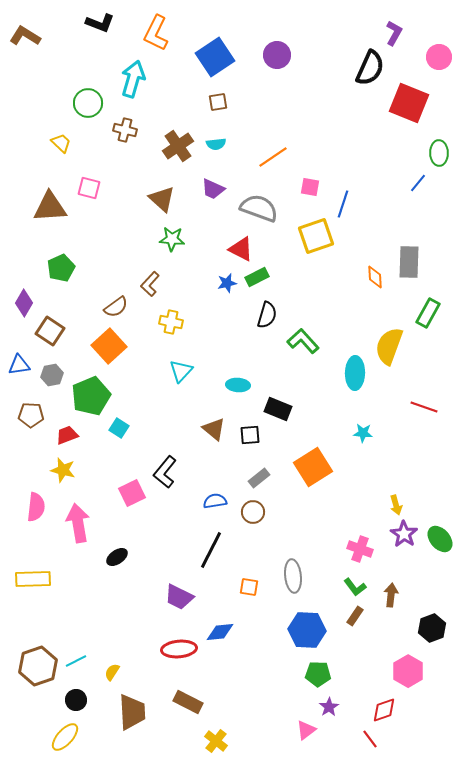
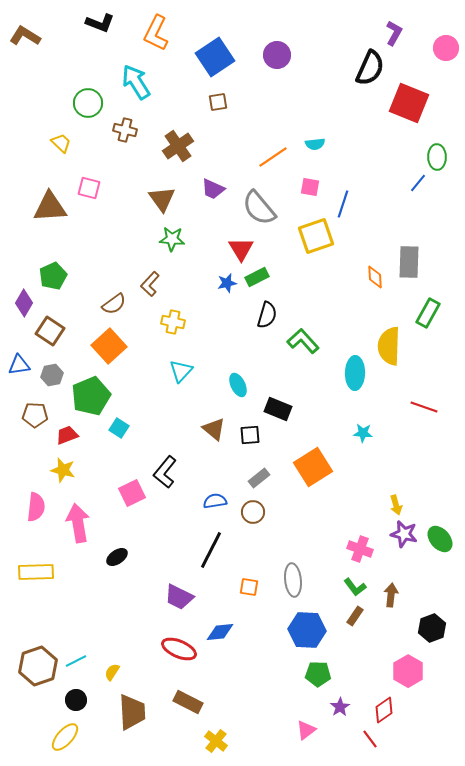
pink circle at (439, 57): moved 7 px right, 9 px up
cyan arrow at (133, 79): moved 3 px right, 3 px down; rotated 48 degrees counterclockwise
cyan semicircle at (216, 144): moved 99 px right
green ellipse at (439, 153): moved 2 px left, 4 px down
brown triangle at (162, 199): rotated 12 degrees clockwise
gray semicircle at (259, 208): rotated 150 degrees counterclockwise
red triangle at (241, 249): rotated 32 degrees clockwise
green pentagon at (61, 268): moved 8 px left, 8 px down
brown semicircle at (116, 307): moved 2 px left, 3 px up
yellow cross at (171, 322): moved 2 px right
yellow semicircle at (389, 346): rotated 18 degrees counterclockwise
cyan ellipse at (238, 385): rotated 60 degrees clockwise
brown pentagon at (31, 415): moved 4 px right
purple star at (404, 534): rotated 20 degrees counterclockwise
gray ellipse at (293, 576): moved 4 px down
yellow rectangle at (33, 579): moved 3 px right, 7 px up
red ellipse at (179, 649): rotated 28 degrees clockwise
purple star at (329, 707): moved 11 px right
red diamond at (384, 710): rotated 16 degrees counterclockwise
